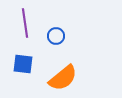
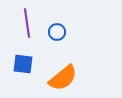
purple line: moved 2 px right
blue circle: moved 1 px right, 4 px up
